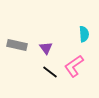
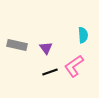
cyan semicircle: moved 1 px left, 1 px down
black line: rotated 56 degrees counterclockwise
